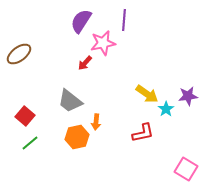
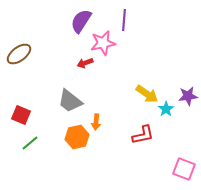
red arrow: rotated 28 degrees clockwise
red square: moved 4 px left, 1 px up; rotated 18 degrees counterclockwise
red L-shape: moved 2 px down
pink square: moved 2 px left; rotated 10 degrees counterclockwise
